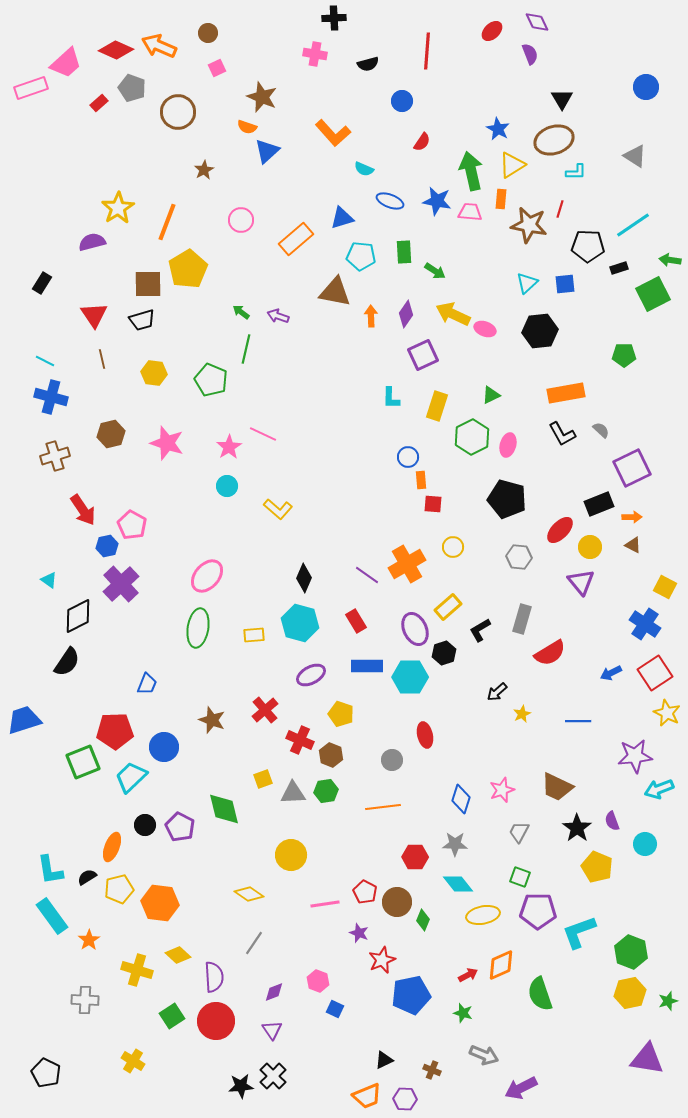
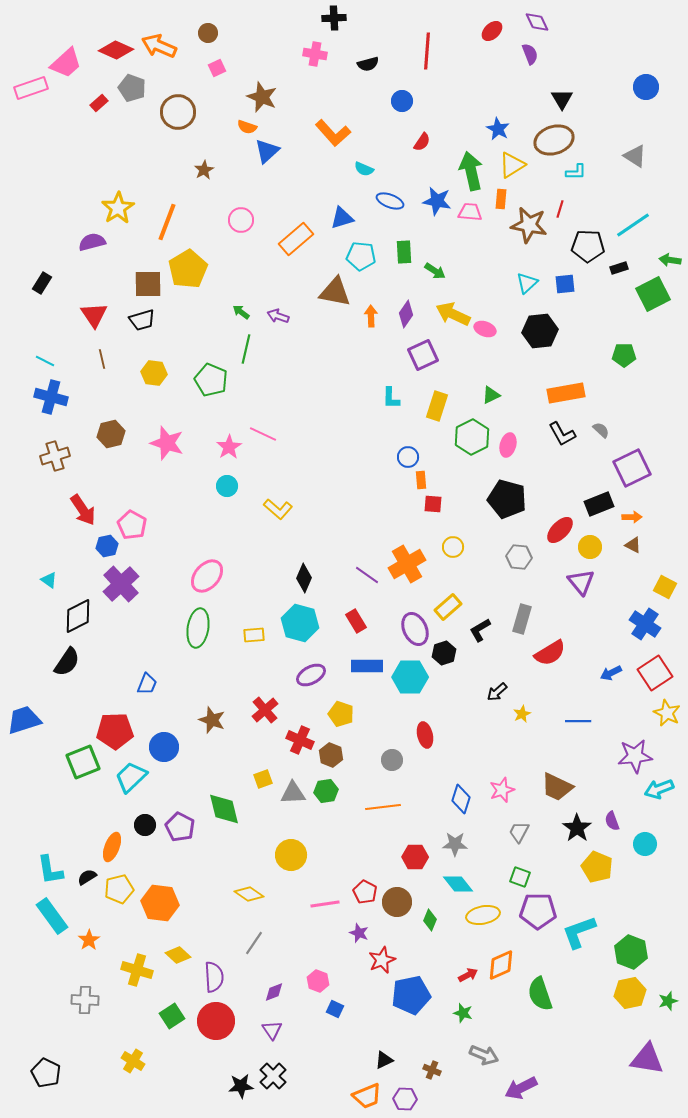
green diamond at (423, 920): moved 7 px right
